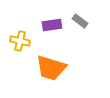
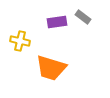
gray rectangle: moved 3 px right, 4 px up
purple rectangle: moved 5 px right, 3 px up
